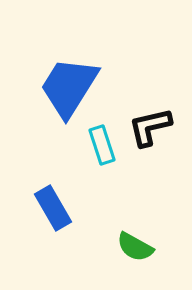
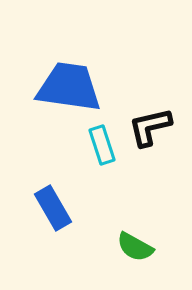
blue trapezoid: rotated 66 degrees clockwise
